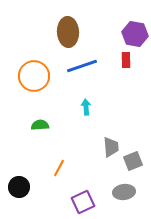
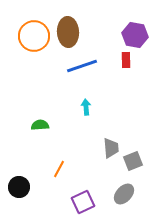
purple hexagon: moved 1 px down
orange circle: moved 40 px up
gray trapezoid: moved 1 px down
orange line: moved 1 px down
gray ellipse: moved 2 px down; rotated 40 degrees counterclockwise
